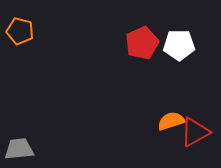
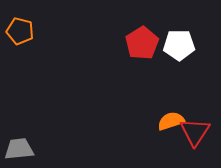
red pentagon: rotated 8 degrees counterclockwise
red triangle: rotated 28 degrees counterclockwise
